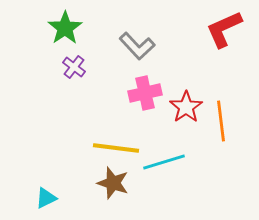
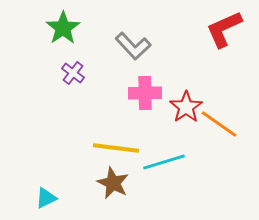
green star: moved 2 px left
gray L-shape: moved 4 px left
purple cross: moved 1 px left, 6 px down
pink cross: rotated 12 degrees clockwise
orange line: moved 2 px left, 3 px down; rotated 48 degrees counterclockwise
brown star: rotated 8 degrees clockwise
